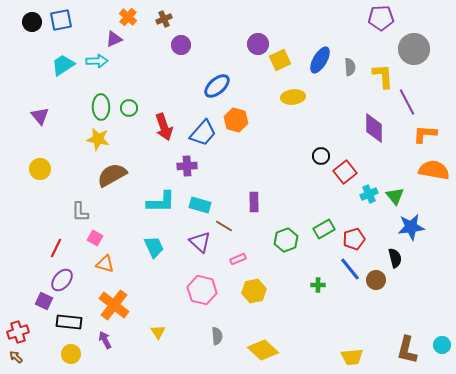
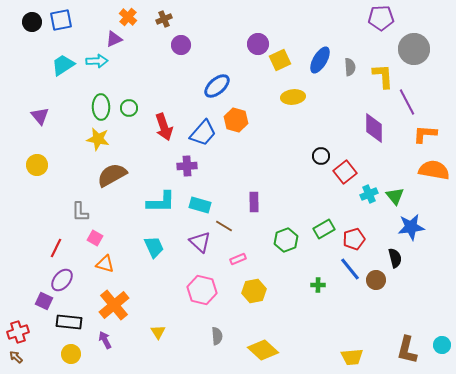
yellow circle at (40, 169): moved 3 px left, 4 px up
orange cross at (114, 305): rotated 12 degrees clockwise
